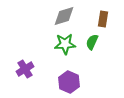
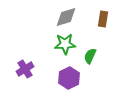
gray diamond: moved 2 px right, 1 px down
green semicircle: moved 2 px left, 14 px down
purple hexagon: moved 4 px up; rotated 10 degrees clockwise
